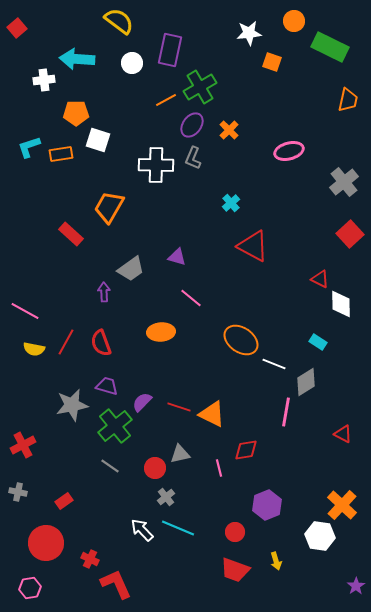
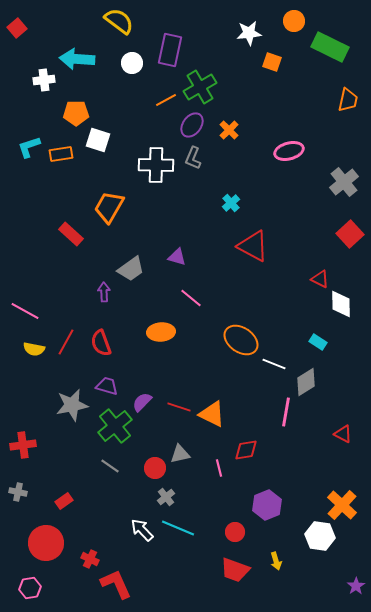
red cross at (23, 445): rotated 20 degrees clockwise
